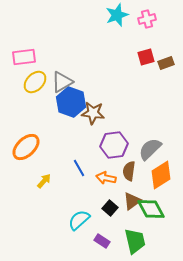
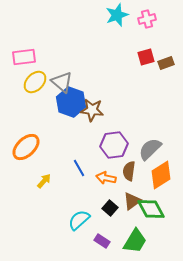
gray triangle: rotated 50 degrees counterclockwise
brown star: moved 1 px left, 3 px up
green trapezoid: rotated 44 degrees clockwise
